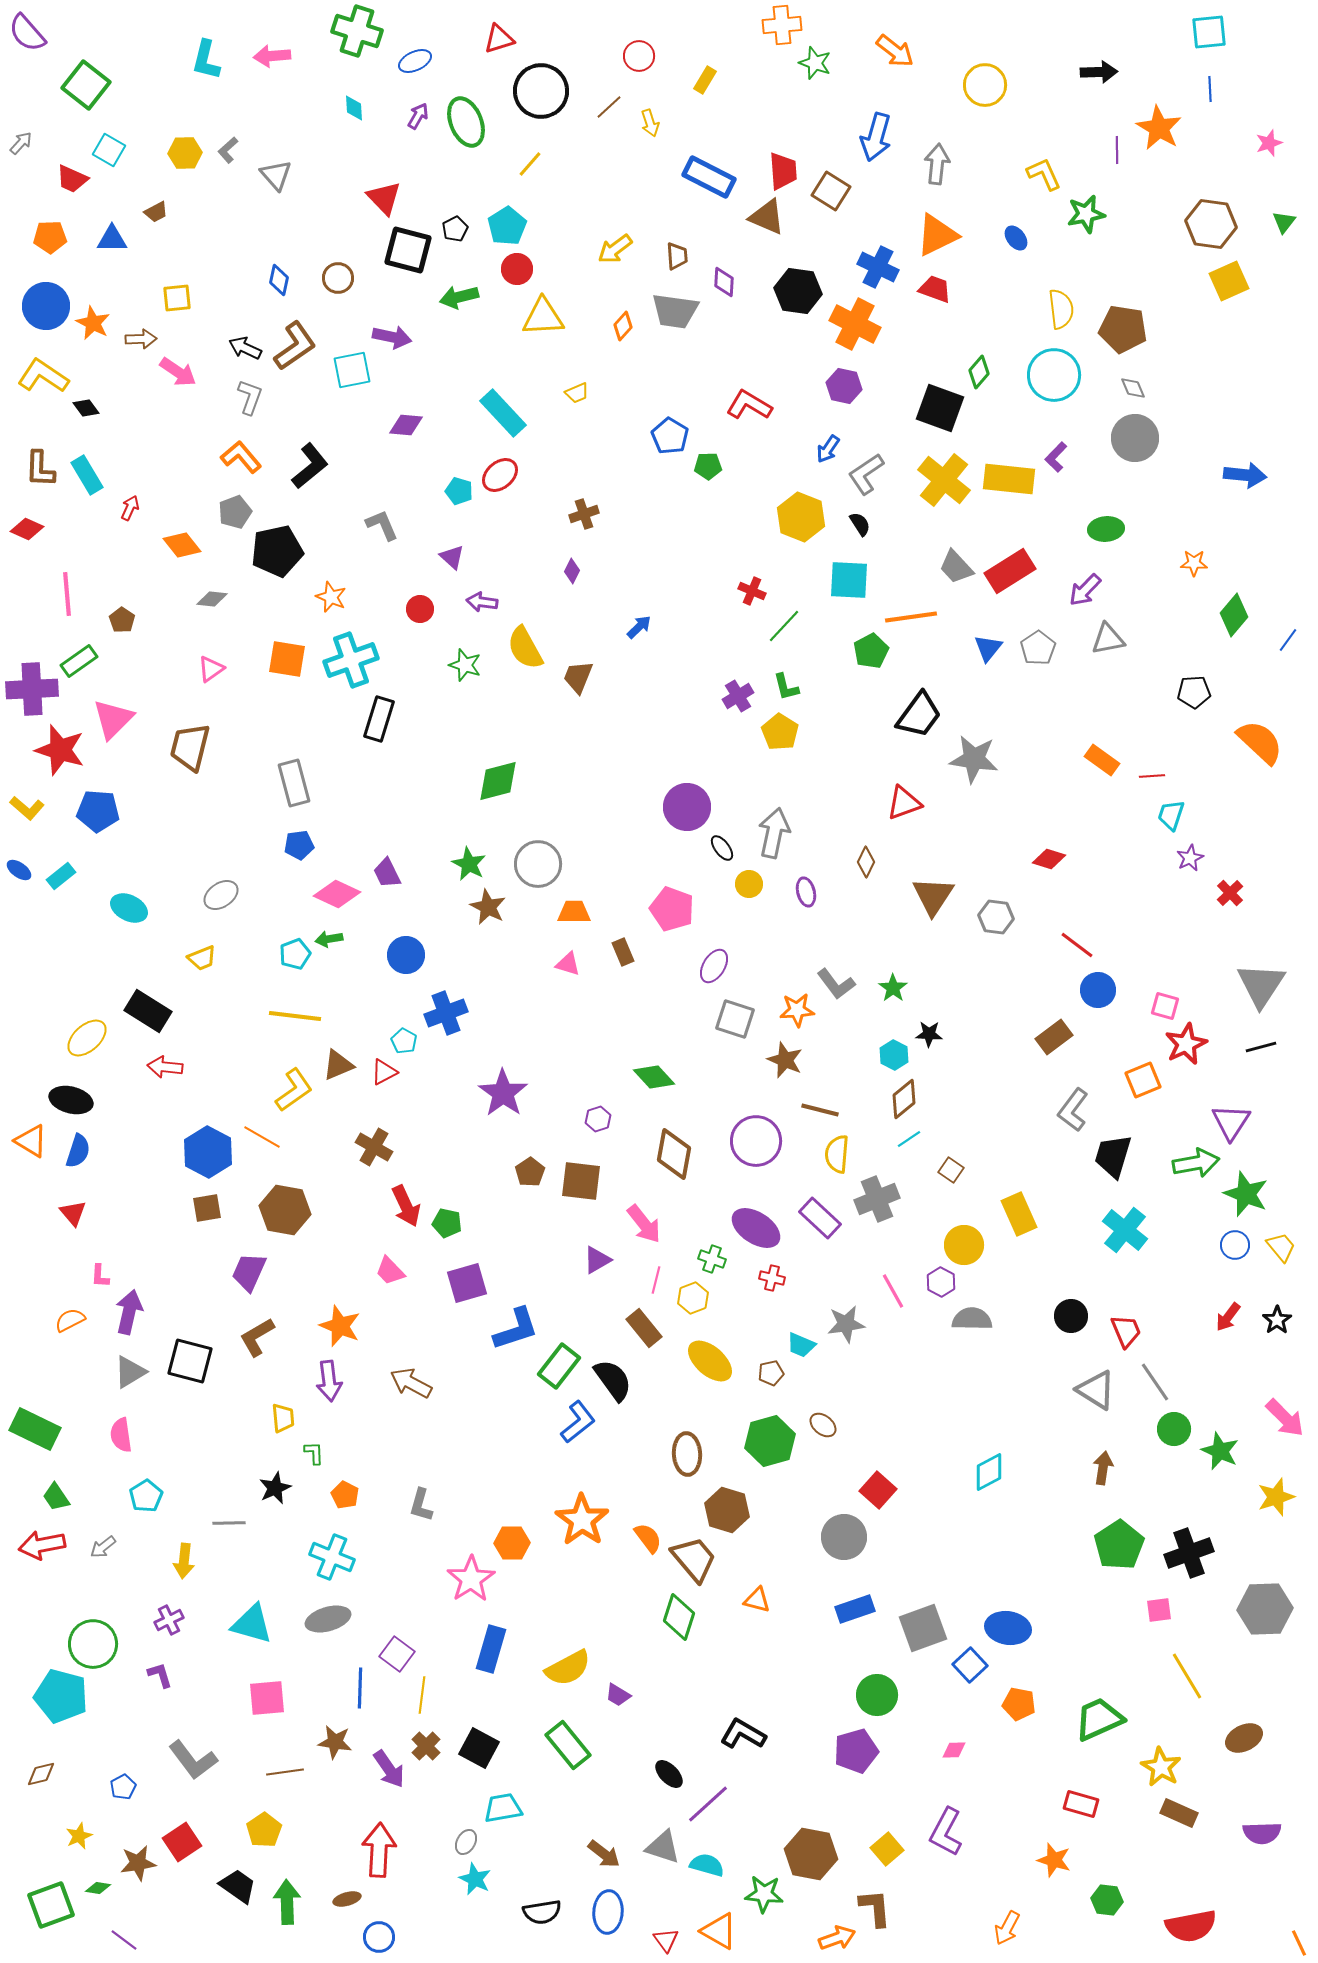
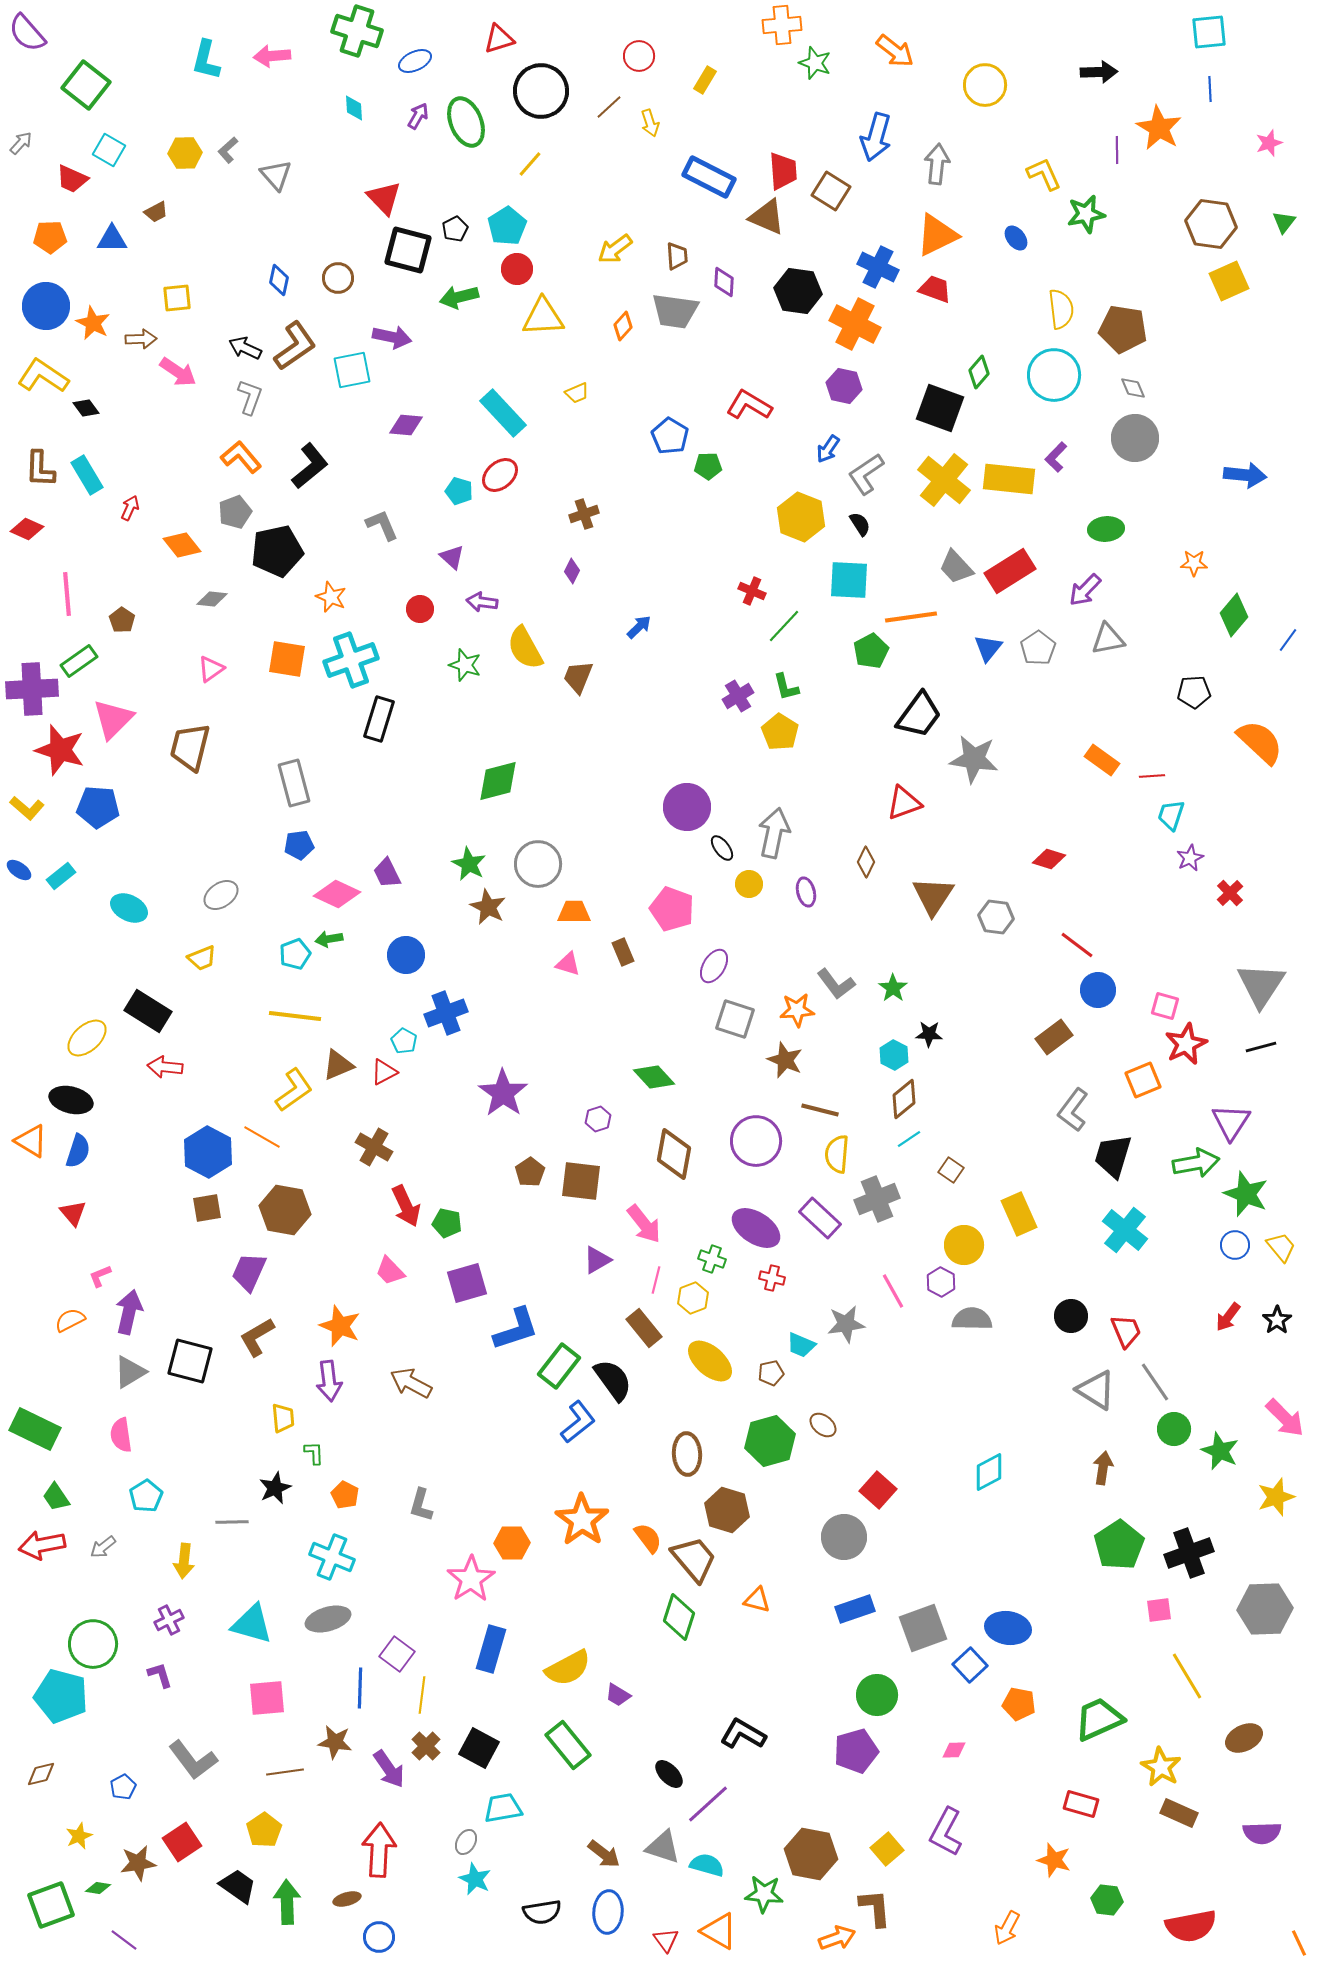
blue pentagon at (98, 811): moved 4 px up
pink L-shape at (100, 1276): rotated 65 degrees clockwise
gray line at (229, 1523): moved 3 px right, 1 px up
